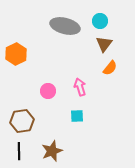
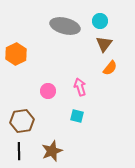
cyan square: rotated 16 degrees clockwise
